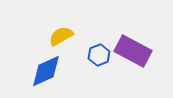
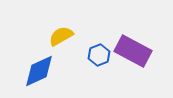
blue diamond: moved 7 px left
